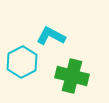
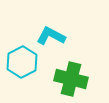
green cross: moved 1 px left, 3 px down
